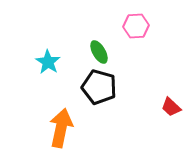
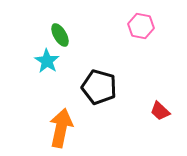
pink hexagon: moved 5 px right; rotated 15 degrees clockwise
green ellipse: moved 39 px left, 17 px up
cyan star: moved 1 px left, 1 px up
red trapezoid: moved 11 px left, 4 px down
